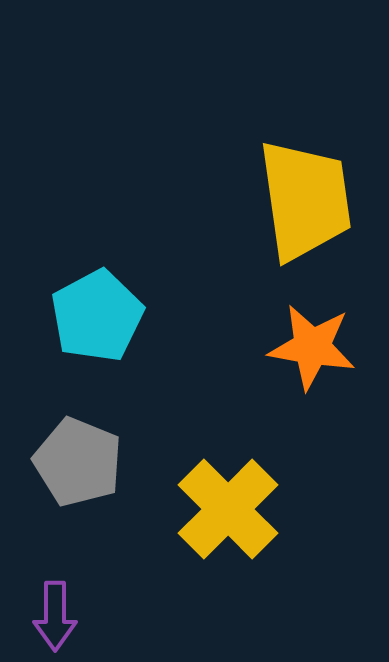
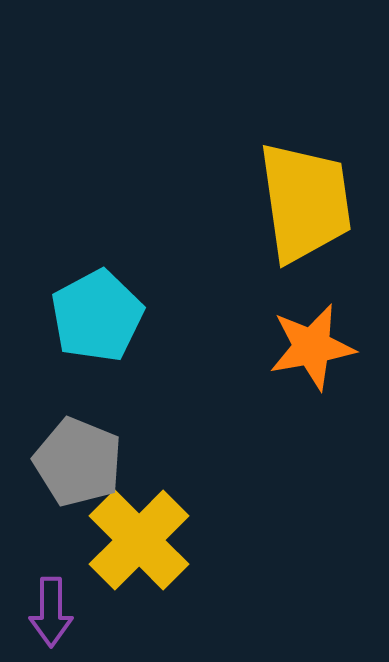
yellow trapezoid: moved 2 px down
orange star: rotated 20 degrees counterclockwise
yellow cross: moved 89 px left, 31 px down
purple arrow: moved 4 px left, 4 px up
